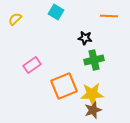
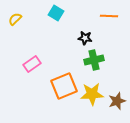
cyan square: moved 1 px down
pink rectangle: moved 1 px up
brown star: moved 24 px right, 9 px up
